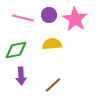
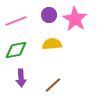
pink line: moved 7 px left, 3 px down; rotated 35 degrees counterclockwise
purple arrow: moved 2 px down
